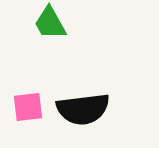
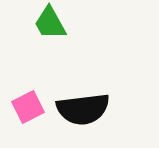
pink square: rotated 20 degrees counterclockwise
